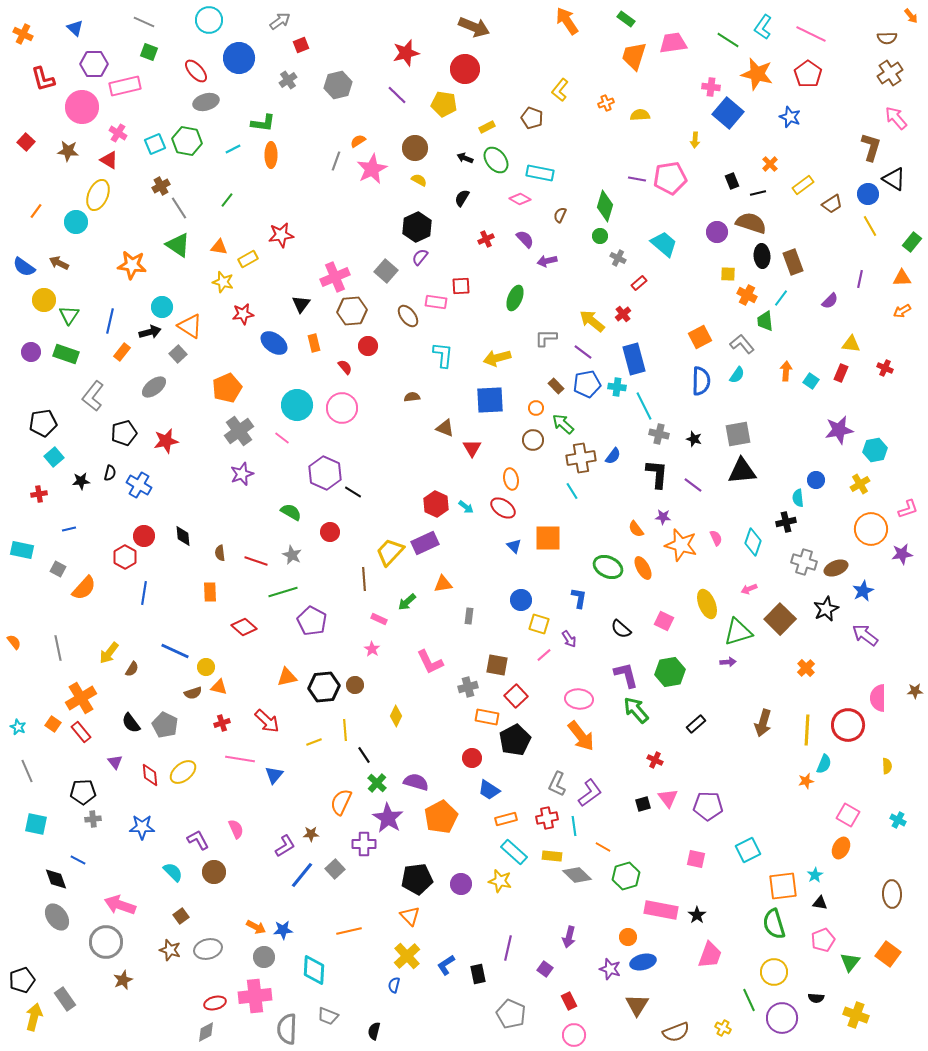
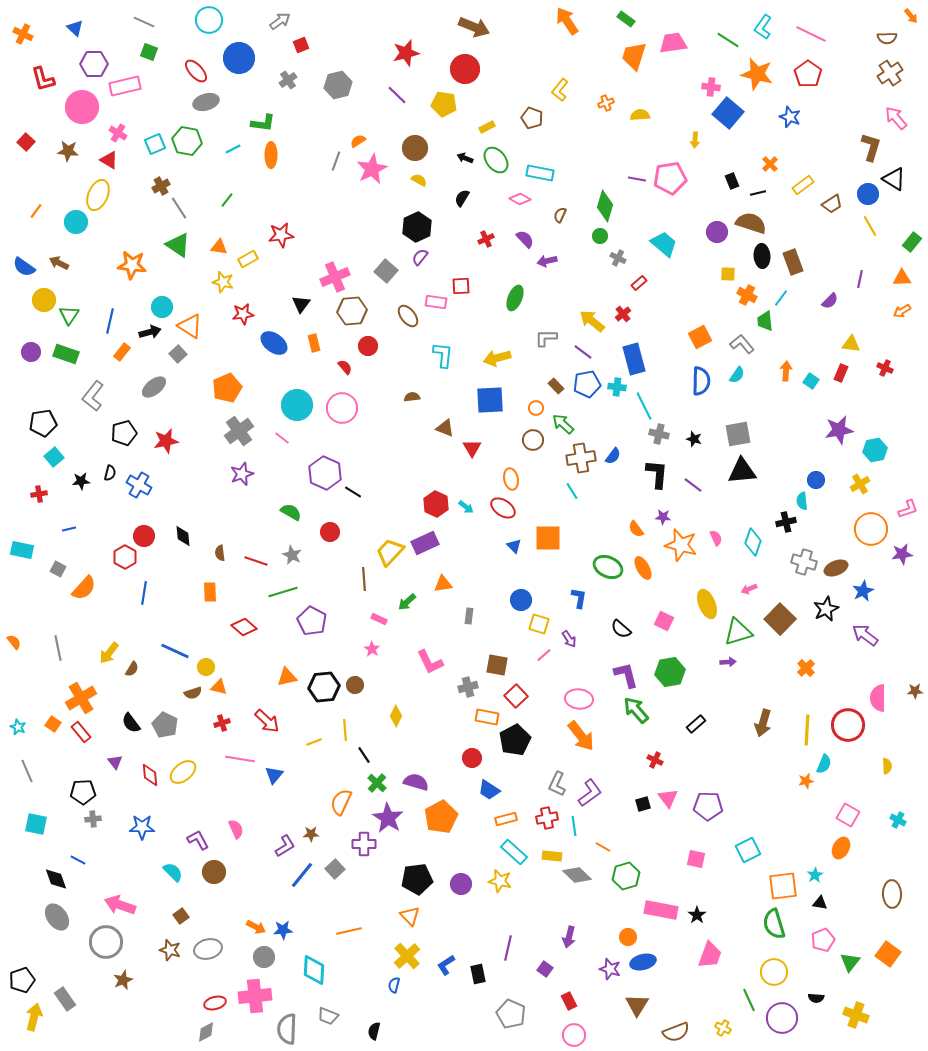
cyan semicircle at (798, 498): moved 4 px right, 3 px down
